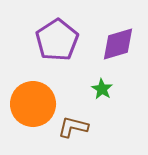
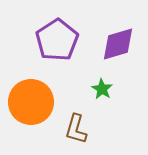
orange circle: moved 2 px left, 2 px up
brown L-shape: moved 3 px right, 2 px down; rotated 88 degrees counterclockwise
